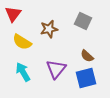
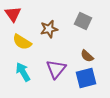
red triangle: rotated 12 degrees counterclockwise
